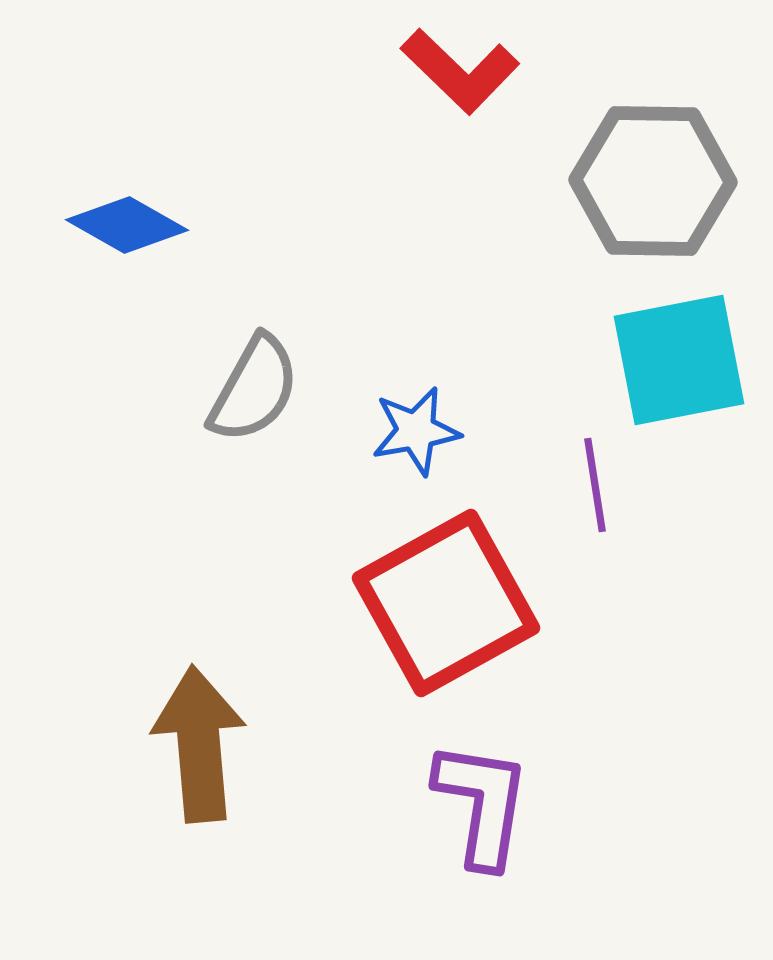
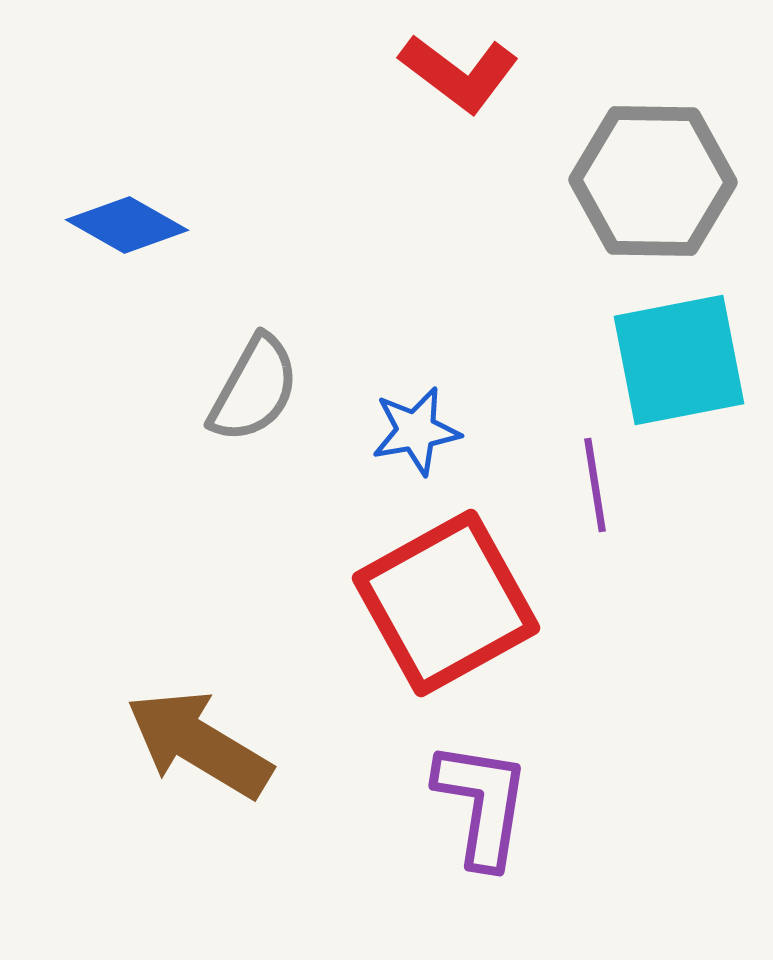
red L-shape: moved 1 px left, 2 px down; rotated 7 degrees counterclockwise
brown arrow: rotated 54 degrees counterclockwise
